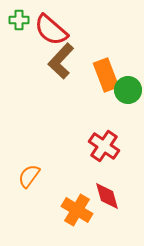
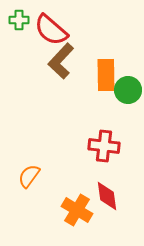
orange rectangle: rotated 20 degrees clockwise
red cross: rotated 28 degrees counterclockwise
red diamond: rotated 8 degrees clockwise
